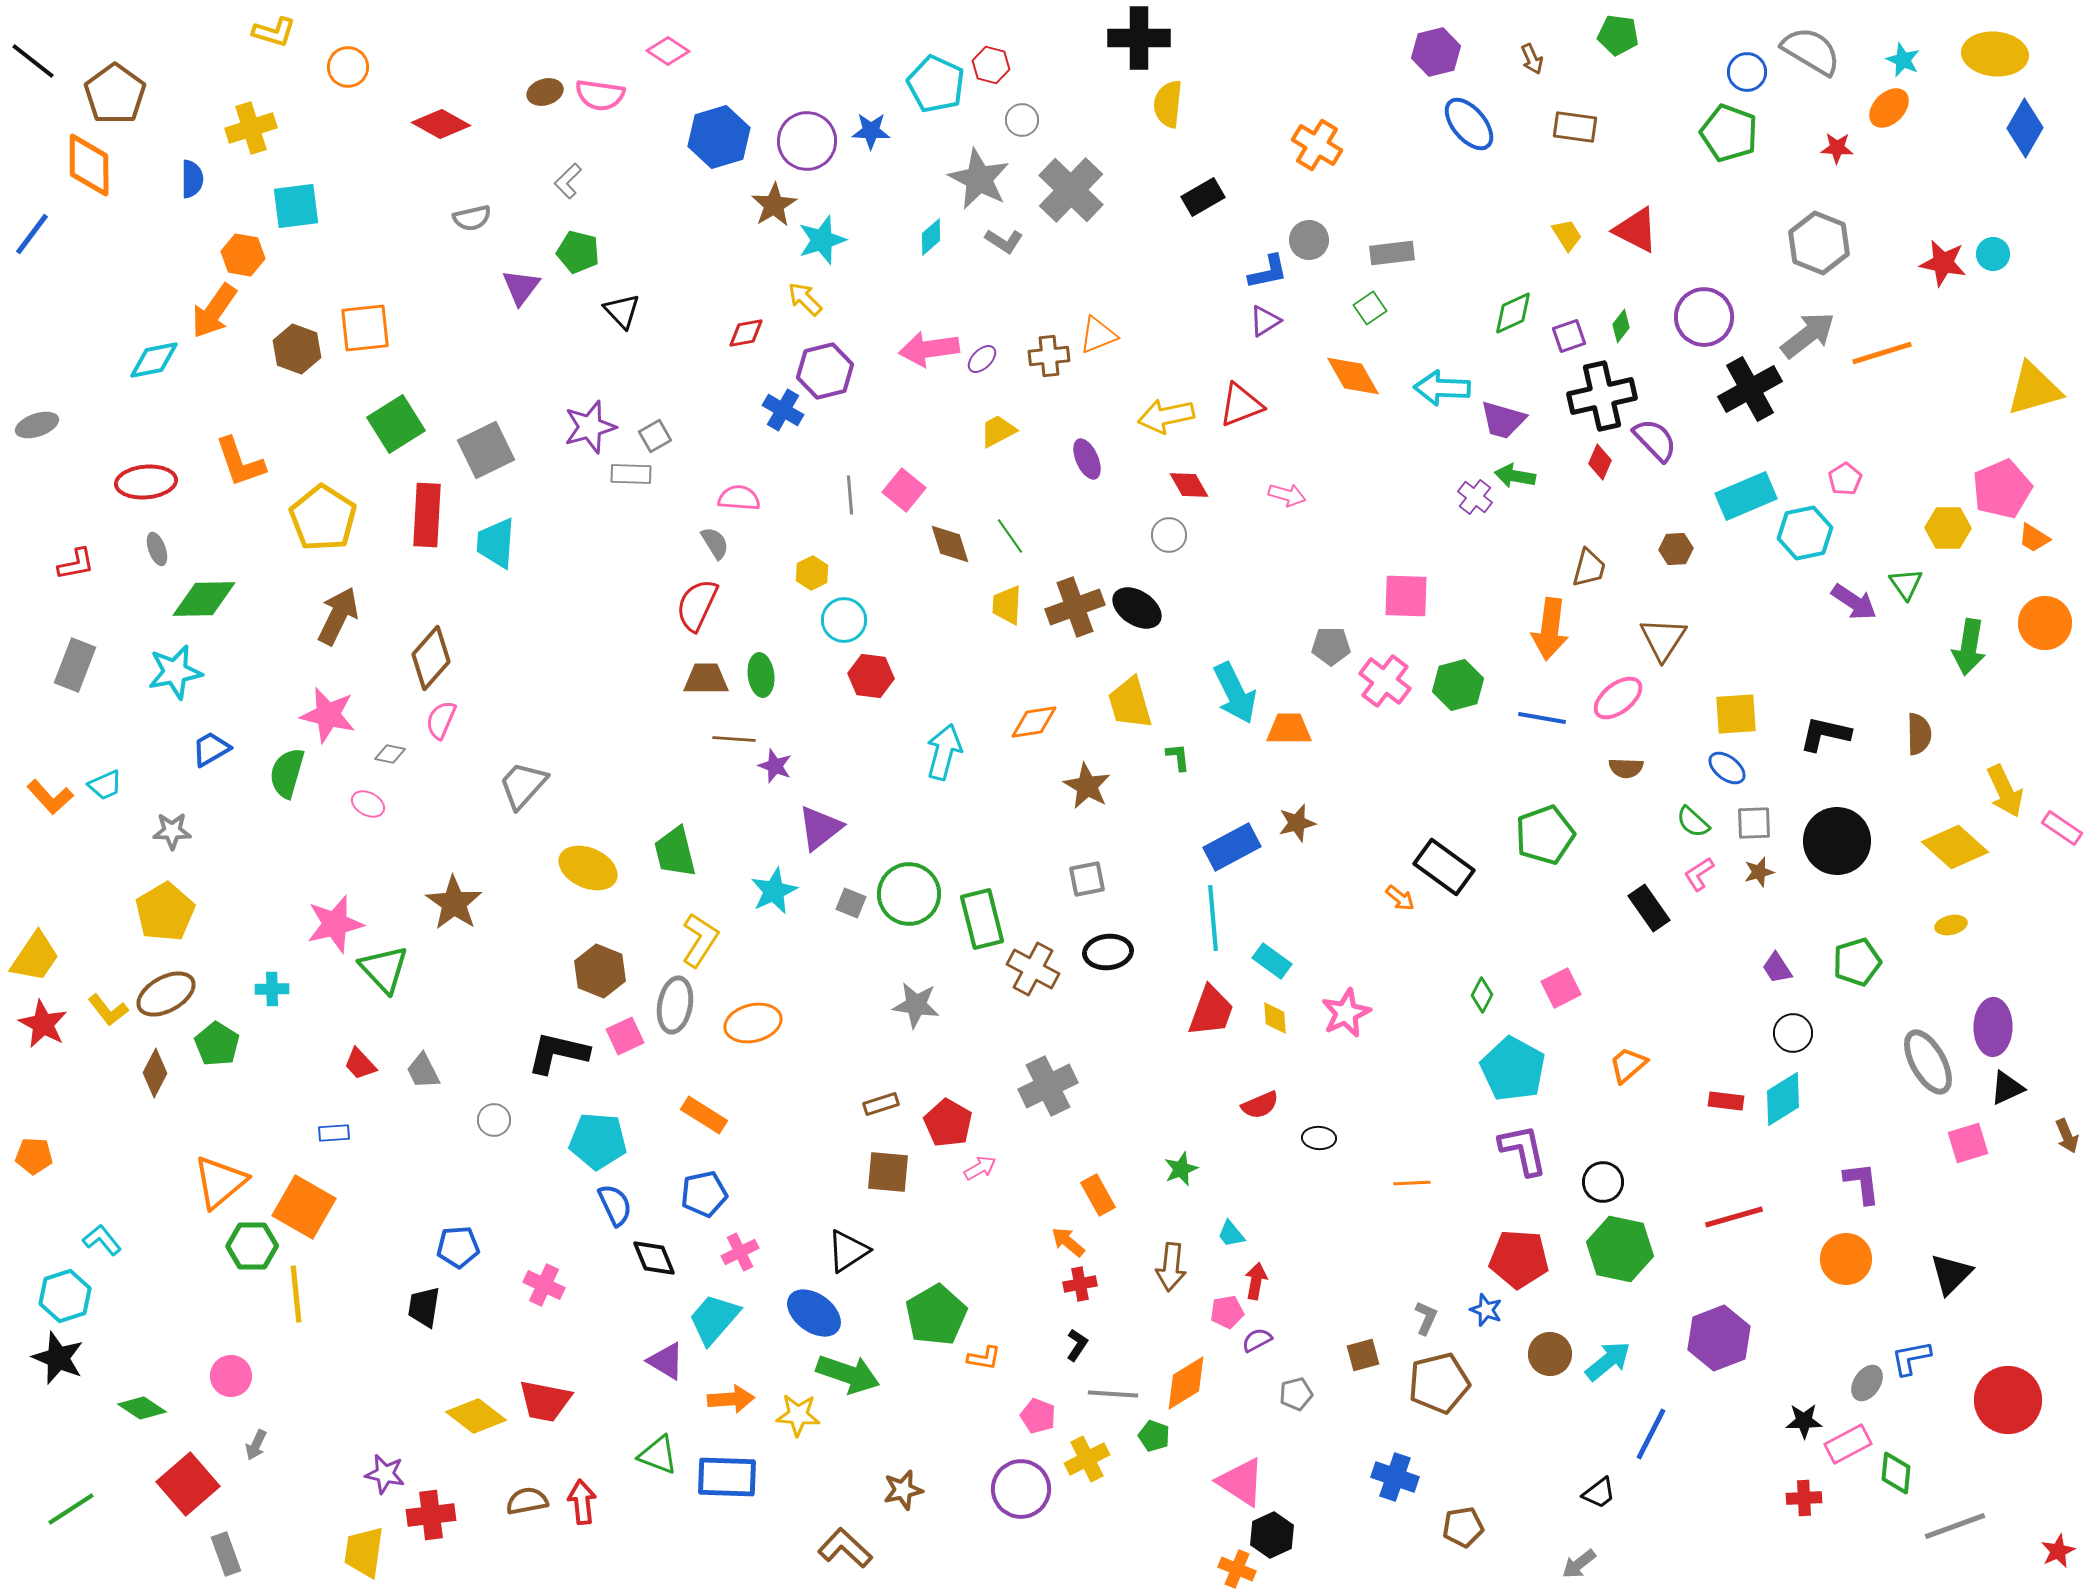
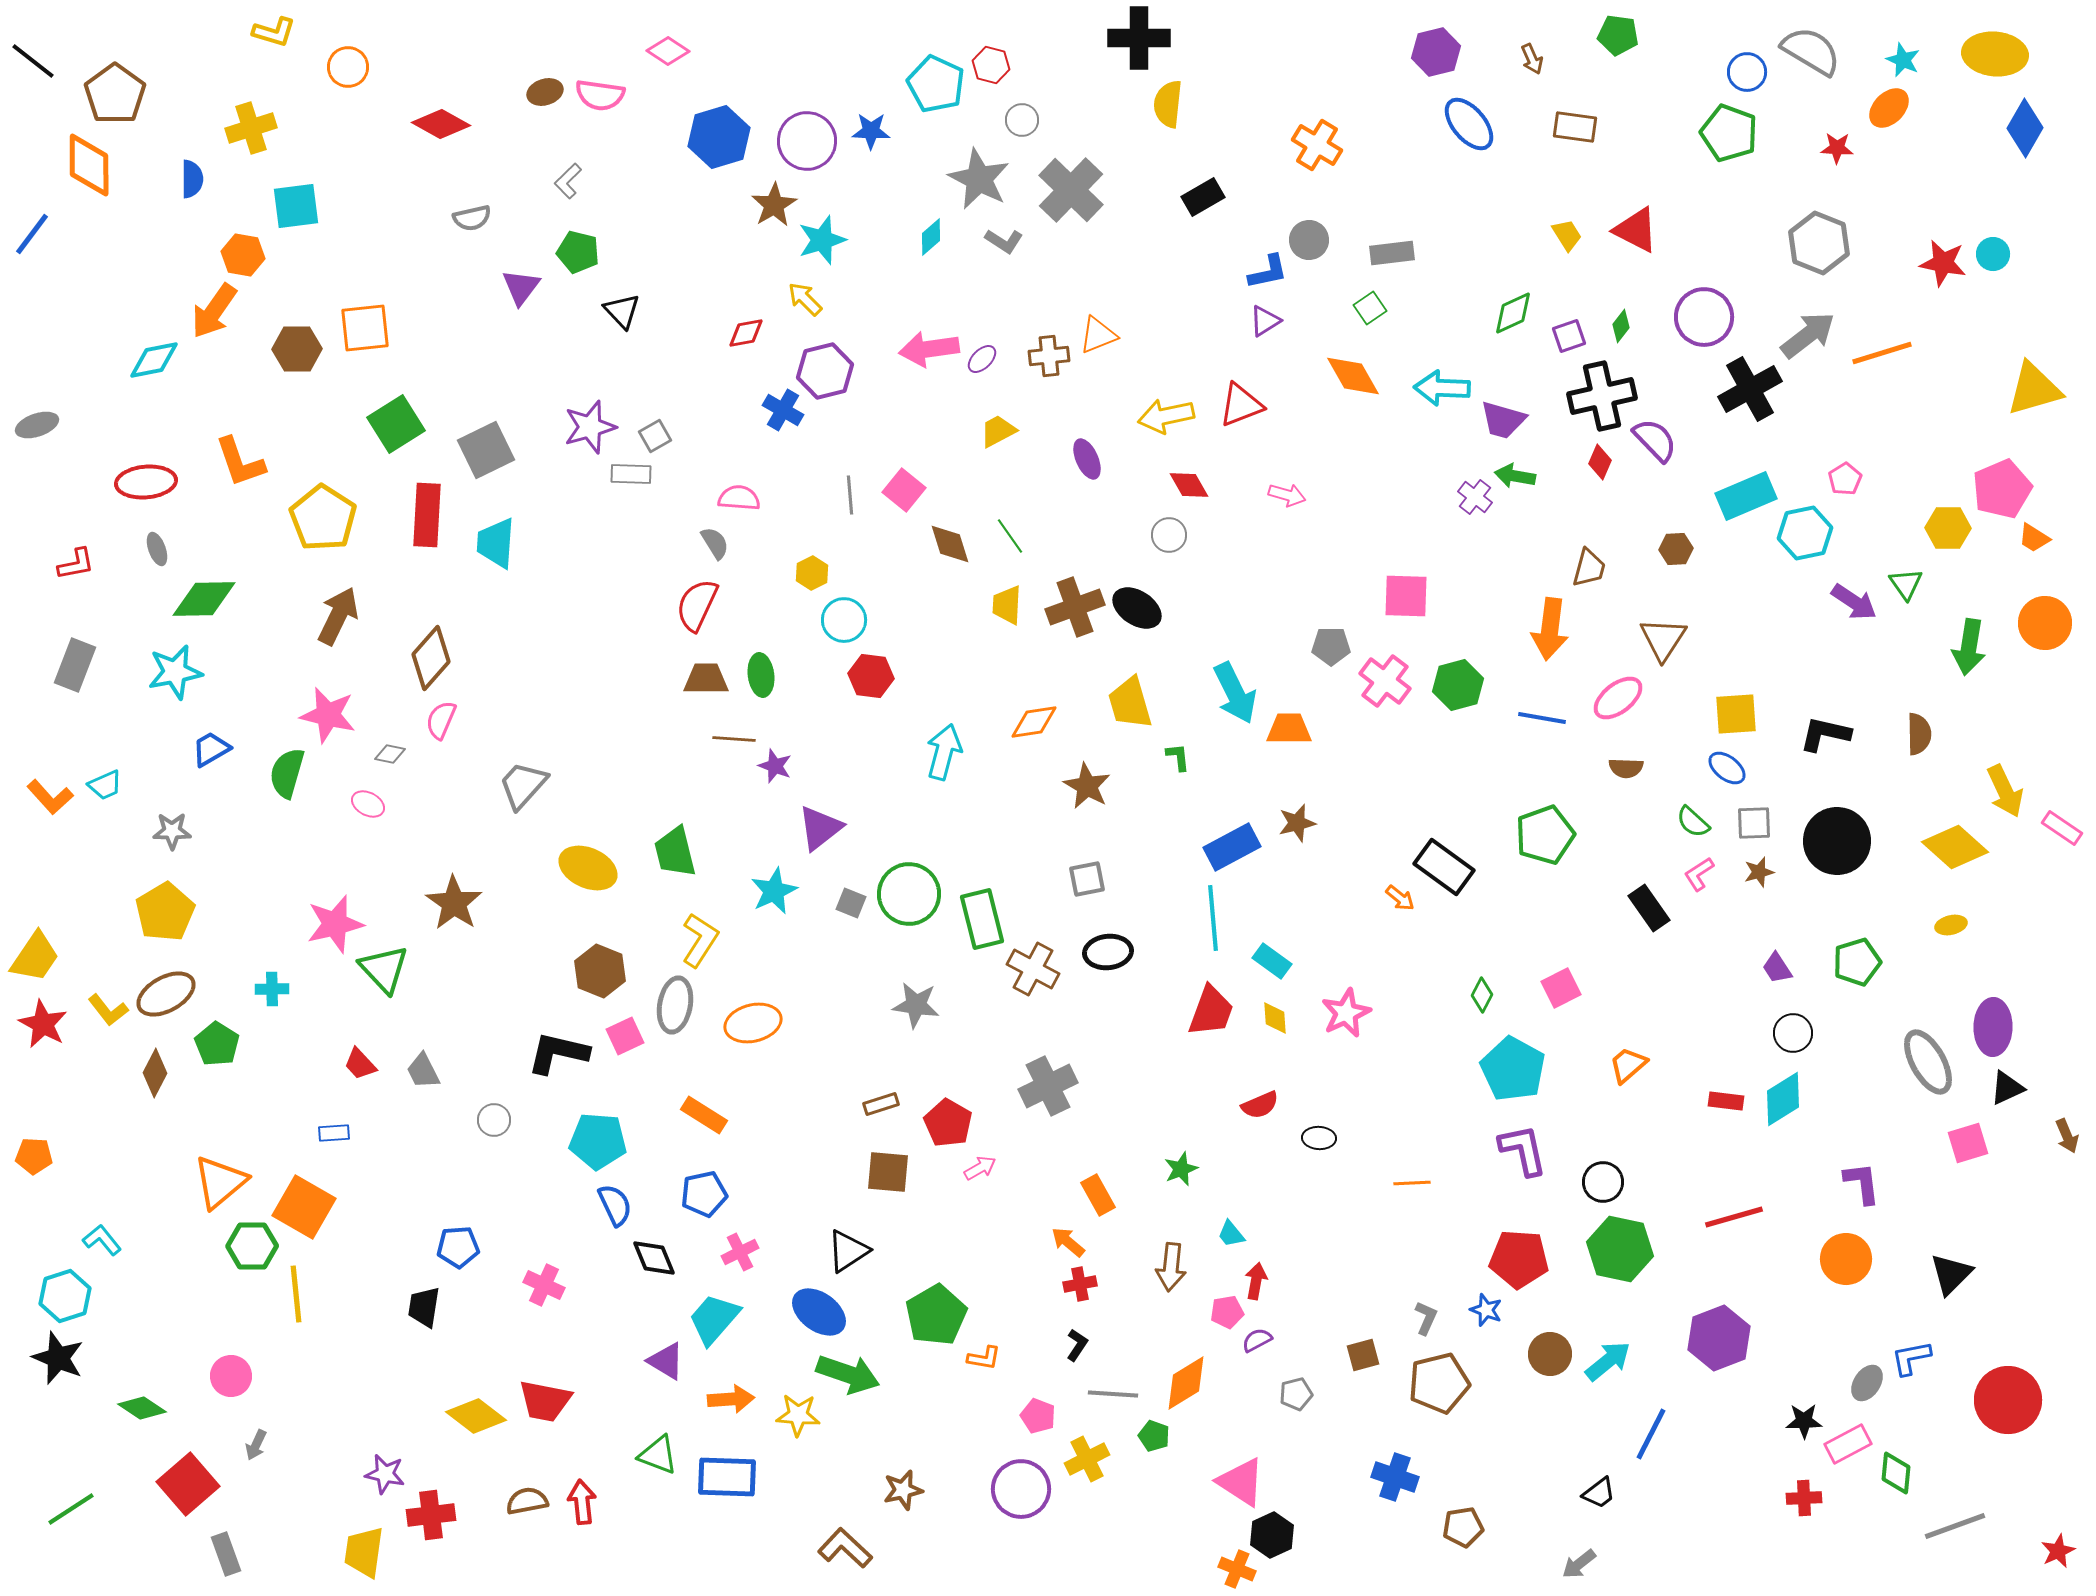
brown hexagon at (297, 349): rotated 21 degrees counterclockwise
blue ellipse at (814, 1313): moved 5 px right, 1 px up
